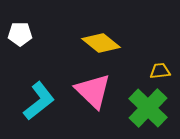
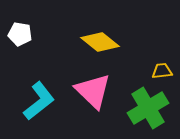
white pentagon: rotated 10 degrees clockwise
yellow diamond: moved 1 px left, 1 px up
yellow trapezoid: moved 2 px right
green cross: rotated 15 degrees clockwise
